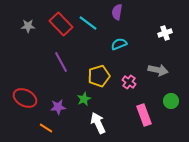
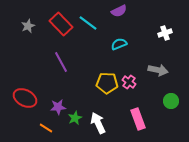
purple semicircle: moved 2 px right, 1 px up; rotated 126 degrees counterclockwise
gray star: rotated 24 degrees counterclockwise
yellow pentagon: moved 8 px right, 7 px down; rotated 20 degrees clockwise
green star: moved 9 px left, 19 px down
pink rectangle: moved 6 px left, 4 px down
